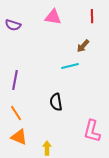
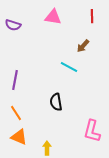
cyan line: moved 1 px left, 1 px down; rotated 42 degrees clockwise
